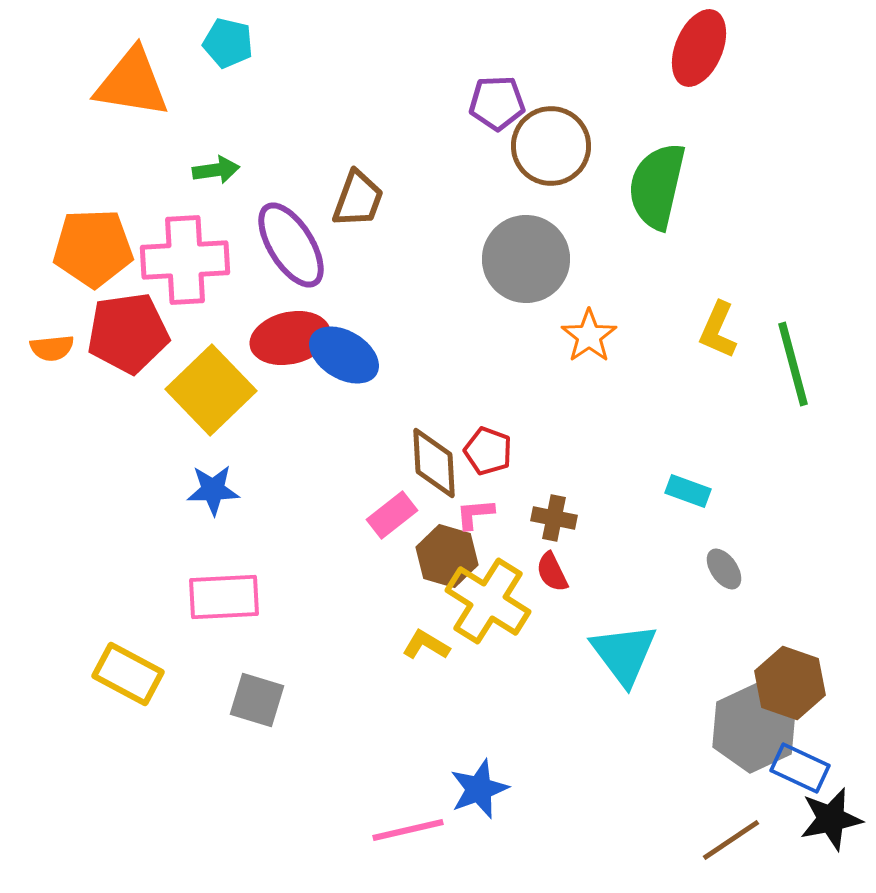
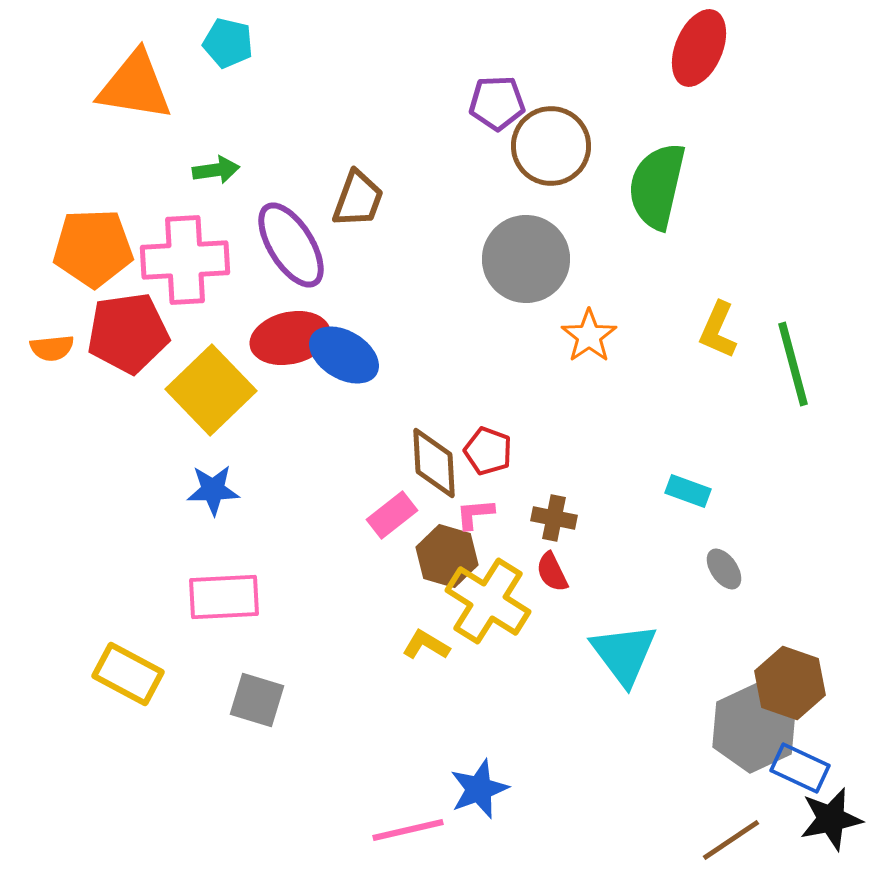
orange triangle at (132, 83): moved 3 px right, 3 px down
